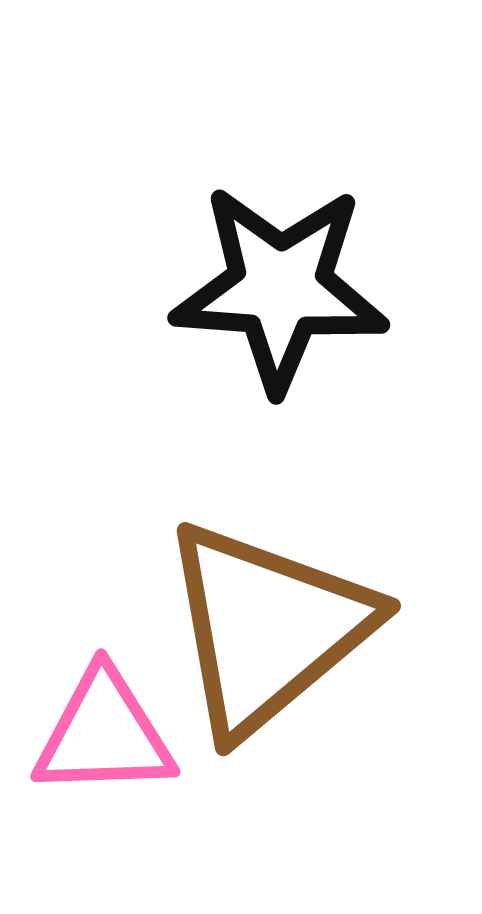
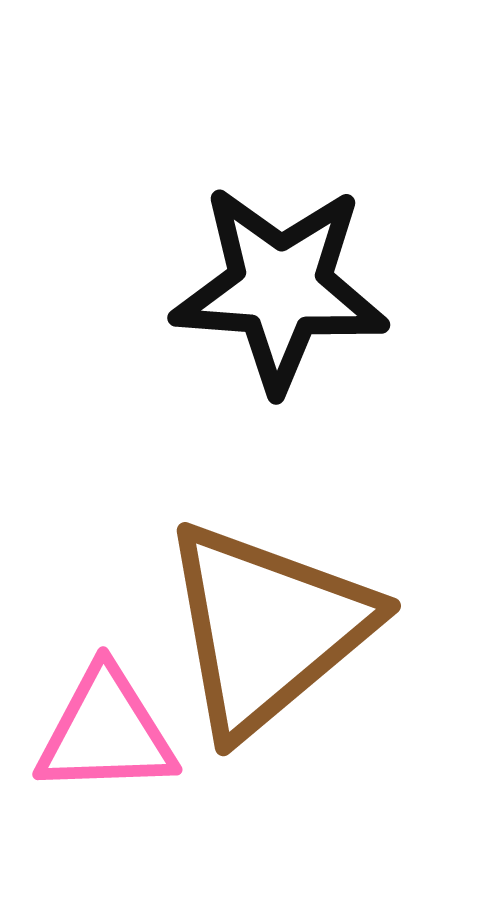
pink triangle: moved 2 px right, 2 px up
